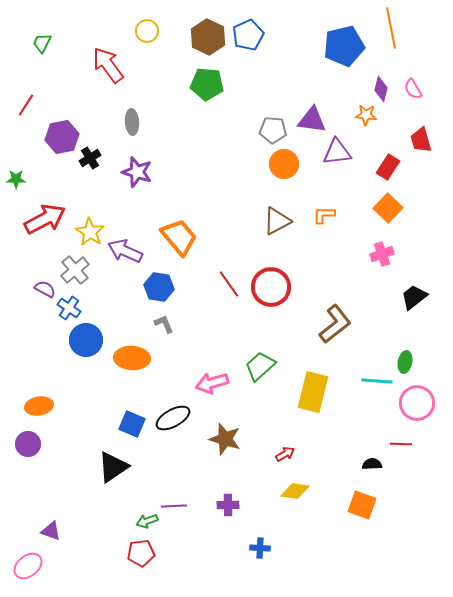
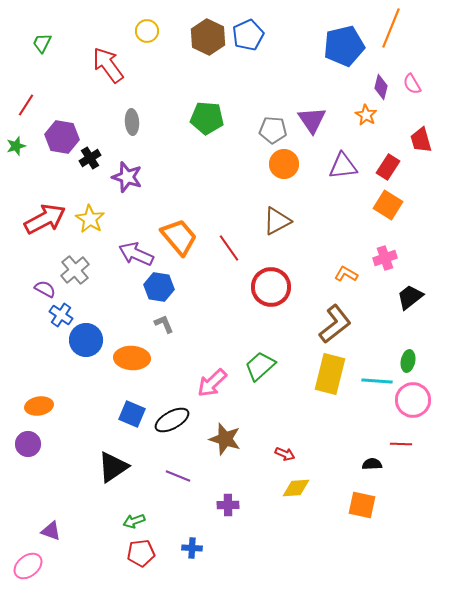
orange line at (391, 28): rotated 33 degrees clockwise
green pentagon at (207, 84): moved 34 px down
purple diamond at (381, 89): moved 2 px up
pink semicircle at (413, 89): moved 1 px left, 5 px up
orange star at (366, 115): rotated 25 degrees clockwise
purple triangle at (312, 120): rotated 48 degrees clockwise
purple hexagon at (62, 137): rotated 20 degrees clockwise
purple triangle at (337, 152): moved 6 px right, 14 px down
purple star at (137, 172): moved 10 px left, 5 px down
green star at (16, 179): moved 33 px up; rotated 18 degrees counterclockwise
orange square at (388, 208): moved 3 px up; rotated 12 degrees counterclockwise
orange L-shape at (324, 215): moved 22 px right, 59 px down; rotated 30 degrees clockwise
yellow star at (90, 232): moved 13 px up
purple arrow at (125, 251): moved 11 px right, 3 px down
pink cross at (382, 254): moved 3 px right, 4 px down
red line at (229, 284): moved 36 px up
black trapezoid at (414, 297): moved 4 px left
blue cross at (69, 308): moved 8 px left, 7 px down
green ellipse at (405, 362): moved 3 px right, 1 px up
pink arrow at (212, 383): rotated 28 degrees counterclockwise
yellow rectangle at (313, 392): moved 17 px right, 18 px up
pink circle at (417, 403): moved 4 px left, 3 px up
black ellipse at (173, 418): moved 1 px left, 2 px down
blue square at (132, 424): moved 10 px up
red arrow at (285, 454): rotated 54 degrees clockwise
yellow diamond at (295, 491): moved 1 px right, 3 px up; rotated 12 degrees counterclockwise
orange square at (362, 505): rotated 8 degrees counterclockwise
purple line at (174, 506): moved 4 px right, 30 px up; rotated 25 degrees clockwise
green arrow at (147, 521): moved 13 px left
blue cross at (260, 548): moved 68 px left
